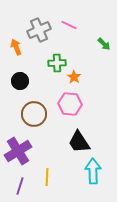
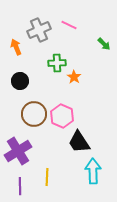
pink hexagon: moved 8 px left, 12 px down; rotated 20 degrees clockwise
purple line: rotated 18 degrees counterclockwise
